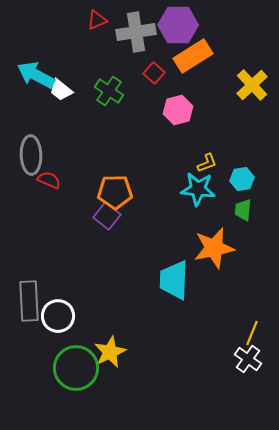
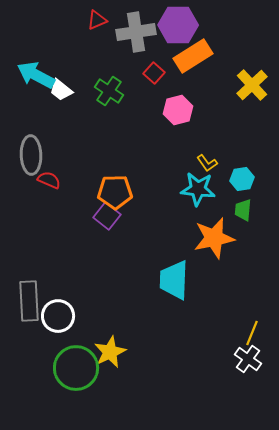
yellow L-shape: rotated 75 degrees clockwise
orange star: moved 10 px up
